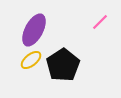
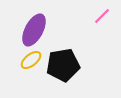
pink line: moved 2 px right, 6 px up
black pentagon: rotated 24 degrees clockwise
